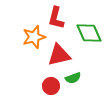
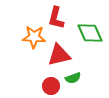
green diamond: moved 1 px right
orange star: rotated 20 degrees clockwise
